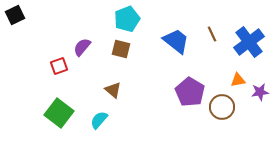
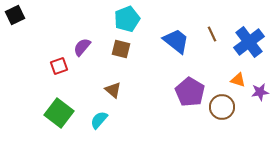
orange triangle: rotated 28 degrees clockwise
